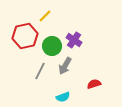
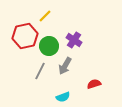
green circle: moved 3 px left
